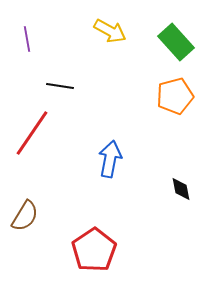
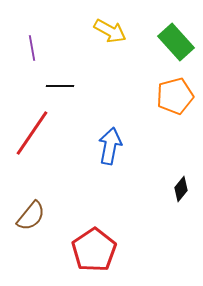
purple line: moved 5 px right, 9 px down
black line: rotated 8 degrees counterclockwise
blue arrow: moved 13 px up
black diamond: rotated 50 degrees clockwise
brown semicircle: moved 6 px right; rotated 8 degrees clockwise
